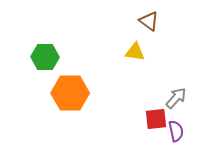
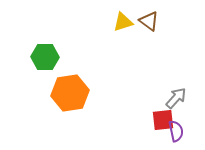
yellow triangle: moved 12 px left, 30 px up; rotated 25 degrees counterclockwise
orange hexagon: rotated 9 degrees counterclockwise
red square: moved 7 px right, 1 px down
